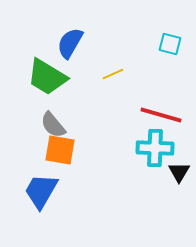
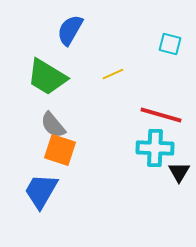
blue semicircle: moved 13 px up
orange square: rotated 8 degrees clockwise
